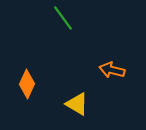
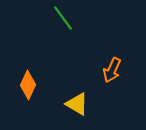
orange arrow: rotated 80 degrees counterclockwise
orange diamond: moved 1 px right, 1 px down
